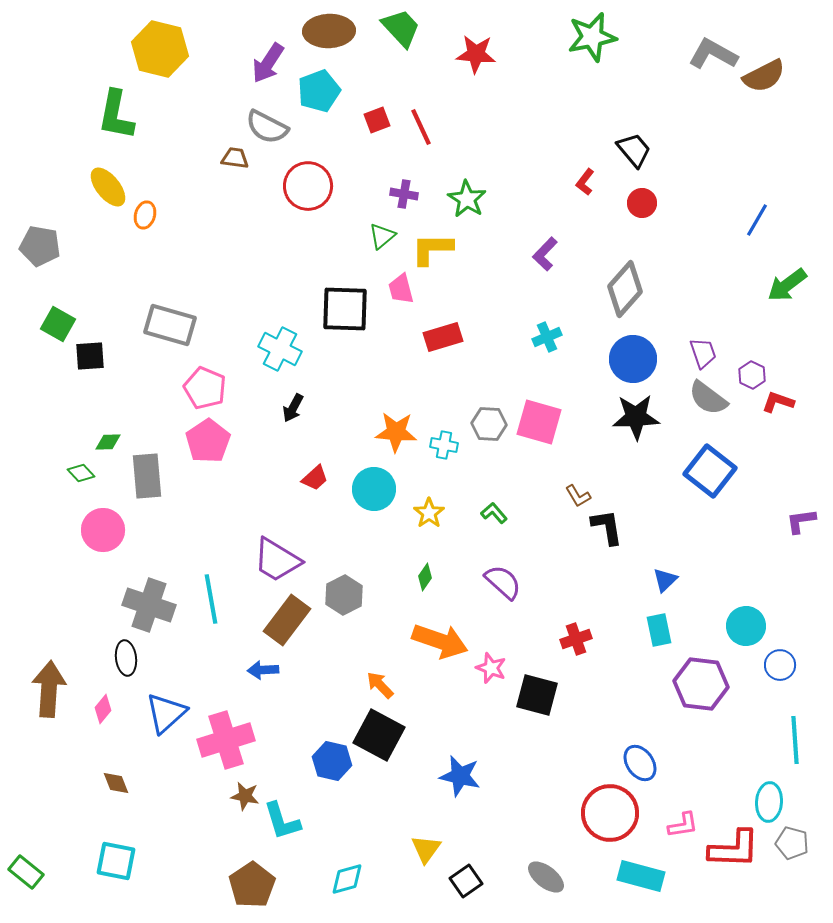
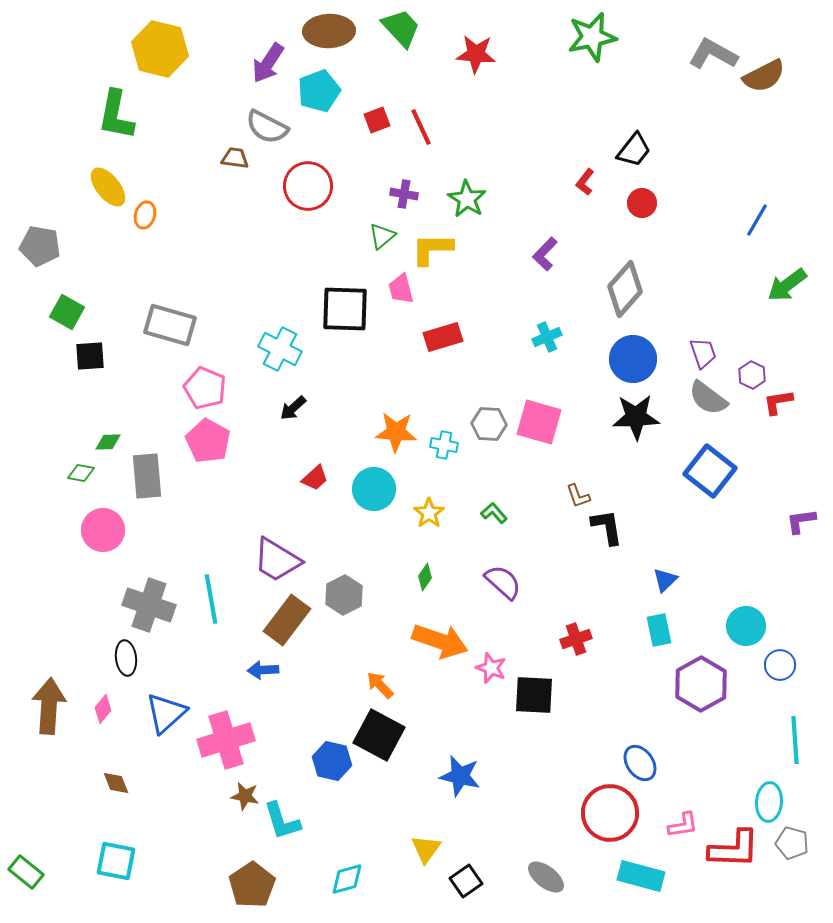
black trapezoid at (634, 150): rotated 78 degrees clockwise
green square at (58, 324): moved 9 px right, 12 px up
red L-shape at (778, 402): rotated 28 degrees counterclockwise
black arrow at (293, 408): rotated 20 degrees clockwise
pink pentagon at (208, 441): rotated 9 degrees counterclockwise
green diamond at (81, 473): rotated 36 degrees counterclockwise
brown L-shape at (578, 496): rotated 12 degrees clockwise
purple hexagon at (701, 684): rotated 24 degrees clockwise
brown arrow at (49, 689): moved 17 px down
black square at (537, 695): moved 3 px left; rotated 12 degrees counterclockwise
